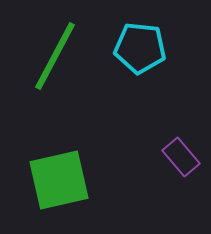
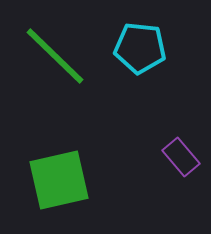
green line: rotated 74 degrees counterclockwise
